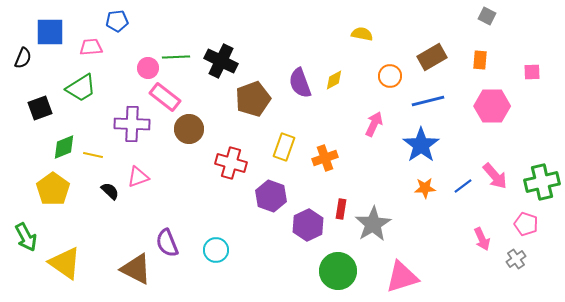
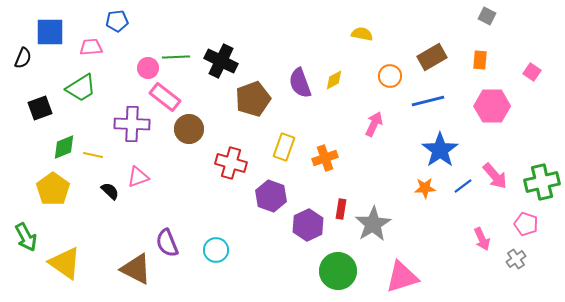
pink square at (532, 72): rotated 36 degrees clockwise
blue star at (421, 145): moved 19 px right, 5 px down
